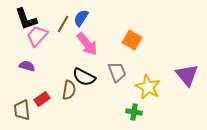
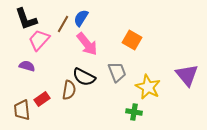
pink trapezoid: moved 2 px right, 4 px down
